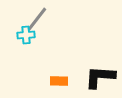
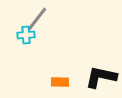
black L-shape: moved 1 px right; rotated 8 degrees clockwise
orange rectangle: moved 1 px right, 1 px down
